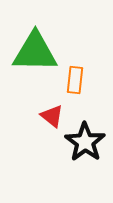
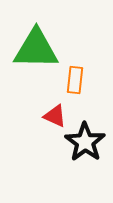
green triangle: moved 1 px right, 3 px up
red triangle: moved 3 px right; rotated 15 degrees counterclockwise
